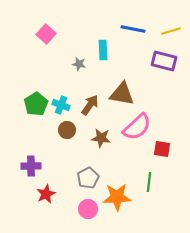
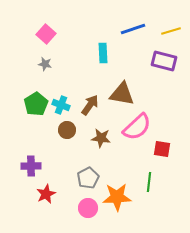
blue line: rotated 30 degrees counterclockwise
cyan rectangle: moved 3 px down
gray star: moved 34 px left
pink circle: moved 1 px up
